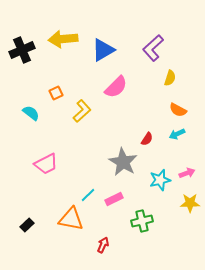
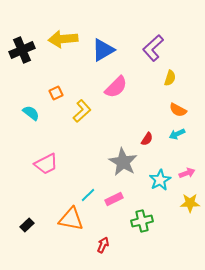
cyan star: rotated 15 degrees counterclockwise
